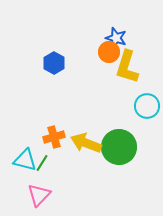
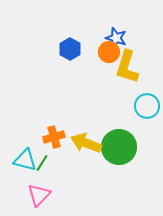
blue hexagon: moved 16 px right, 14 px up
